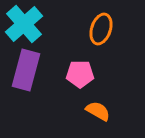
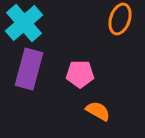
cyan cross: moved 1 px up
orange ellipse: moved 19 px right, 10 px up
purple rectangle: moved 3 px right, 1 px up
